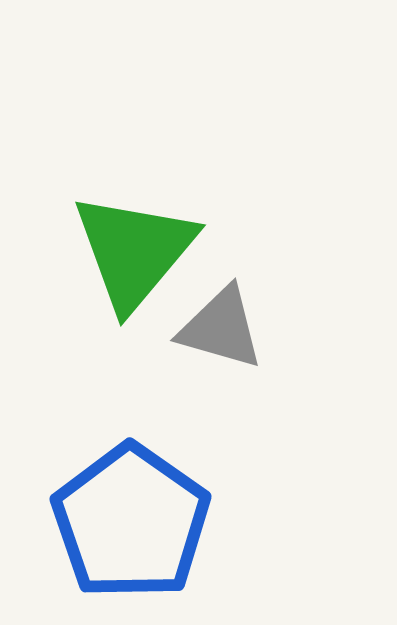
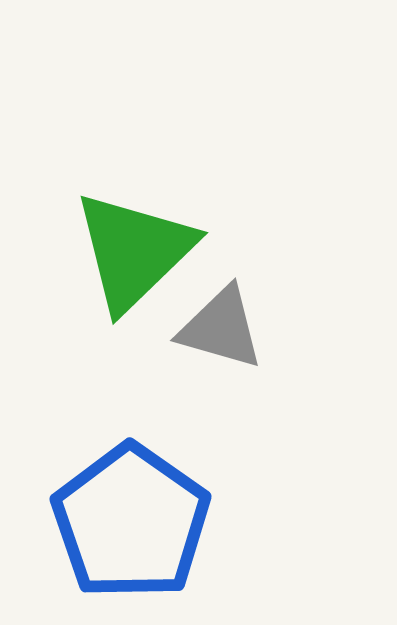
green triangle: rotated 6 degrees clockwise
